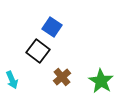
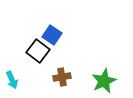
blue square: moved 8 px down
brown cross: rotated 30 degrees clockwise
green star: moved 3 px right; rotated 15 degrees clockwise
